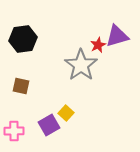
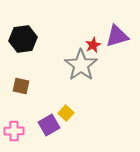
red star: moved 5 px left
